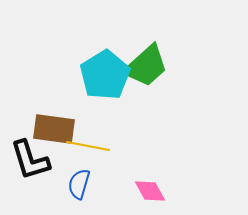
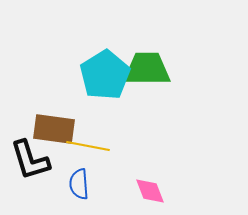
green trapezoid: moved 1 px right, 3 px down; rotated 138 degrees counterclockwise
blue semicircle: rotated 20 degrees counterclockwise
pink diamond: rotated 8 degrees clockwise
